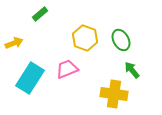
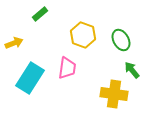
yellow hexagon: moved 2 px left, 3 px up
pink trapezoid: moved 1 px up; rotated 120 degrees clockwise
